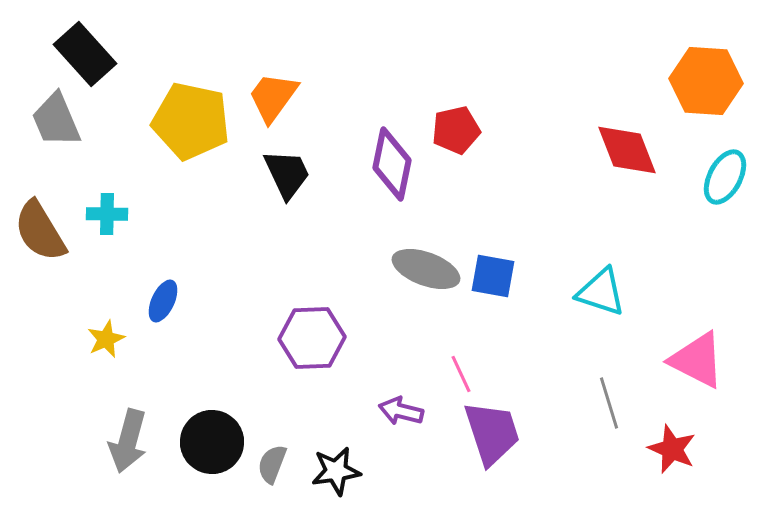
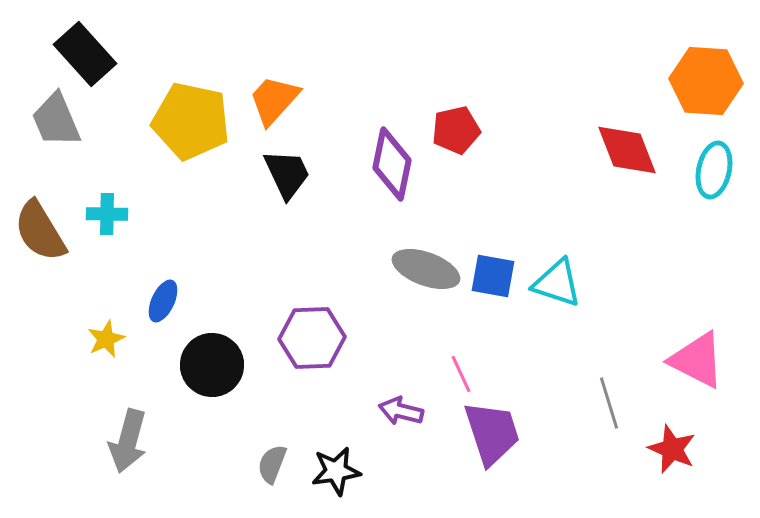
orange trapezoid: moved 1 px right, 3 px down; rotated 6 degrees clockwise
cyan ellipse: moved 11 px left, 7 px up; rotated 16 degrees counterclockwise
cyan triangle: moved 44 px left, 9 px up
black circle: moved 77 px up
